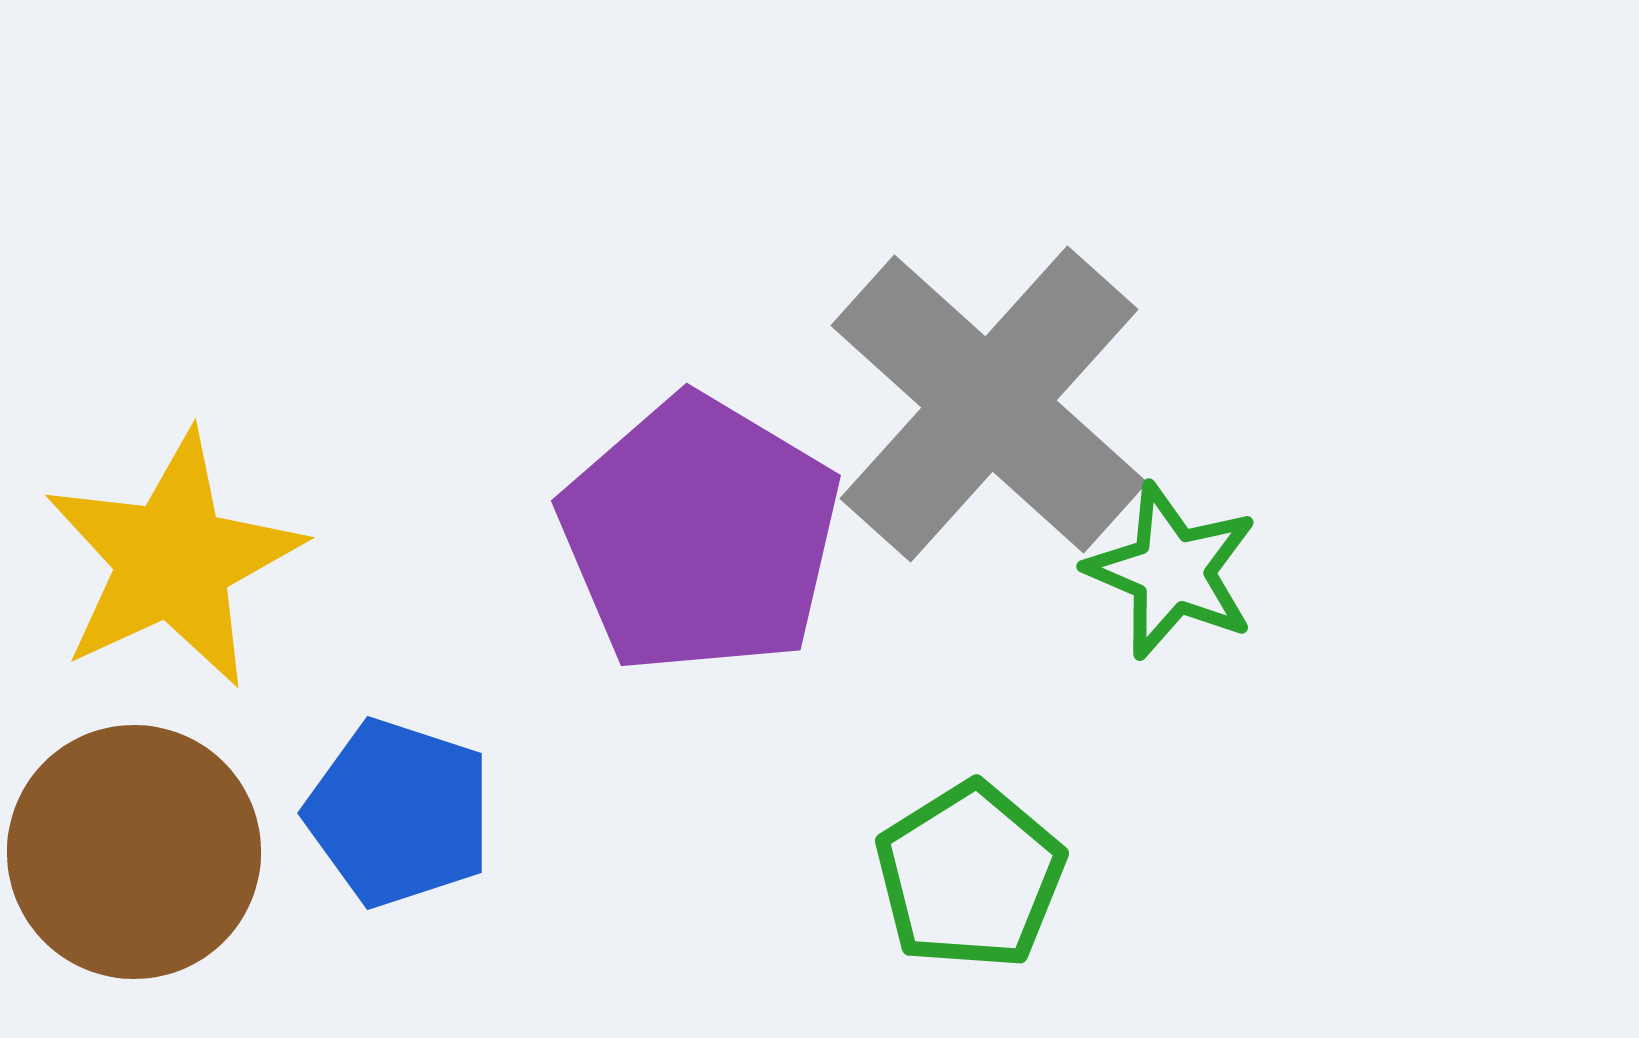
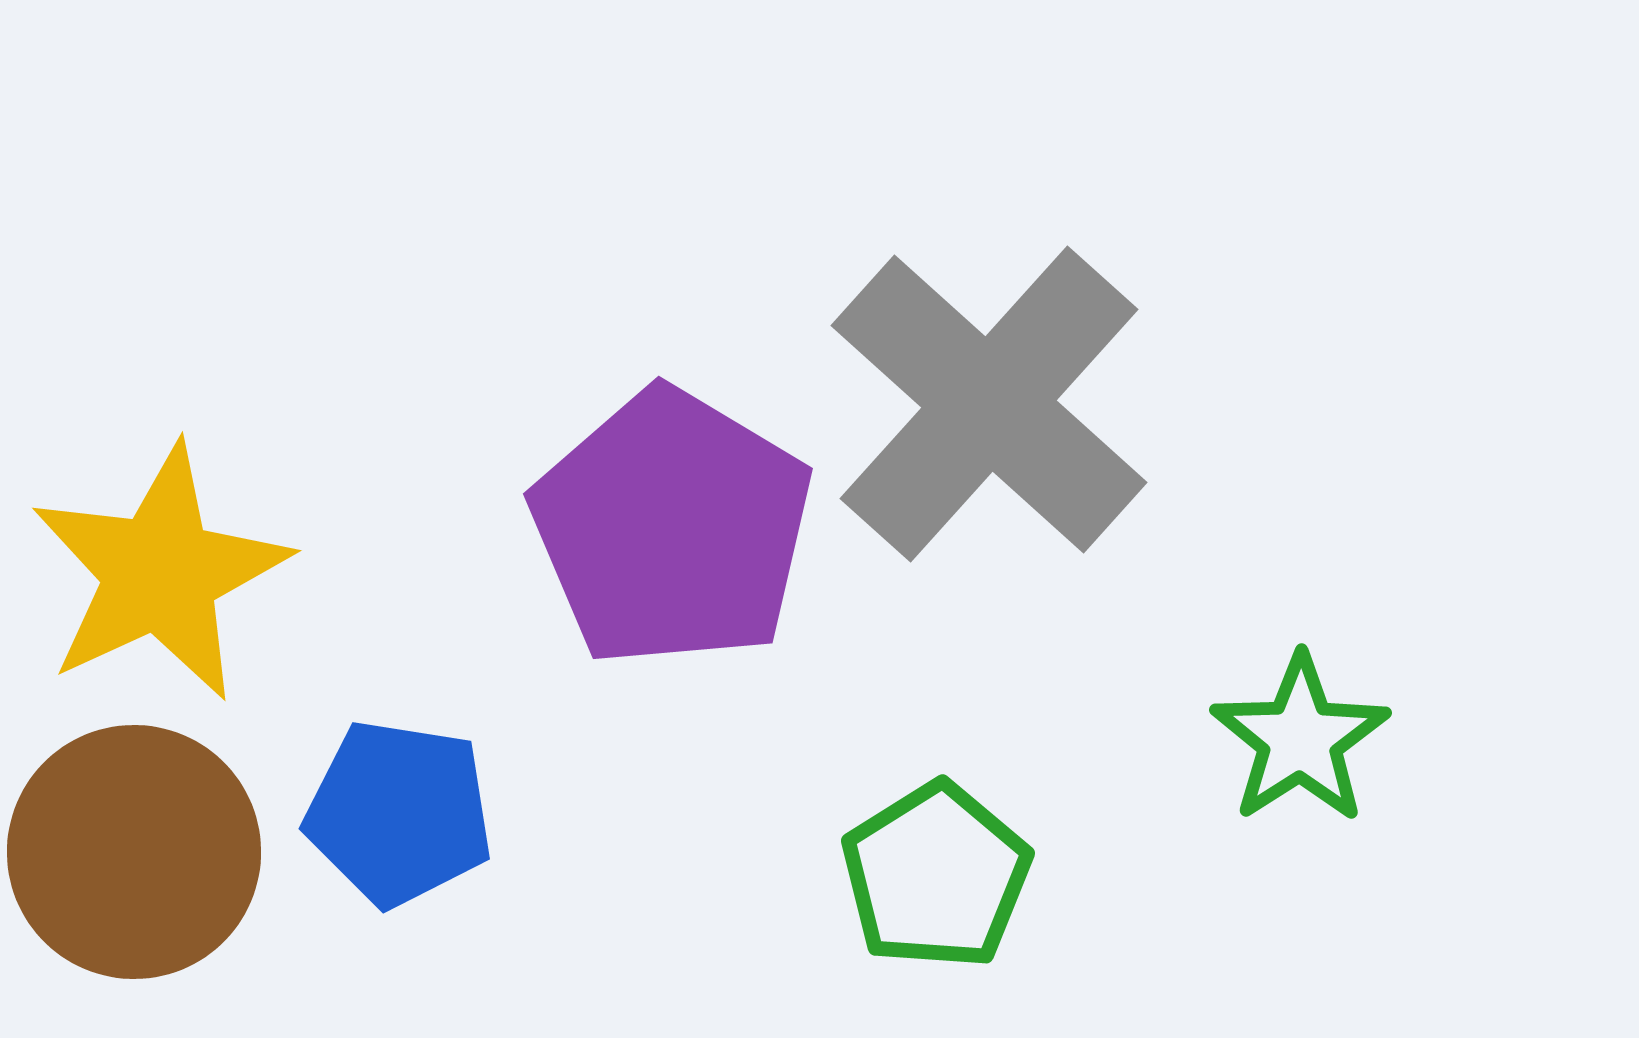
purple pentagon: moved 28 px left, 7 px up
yellow star: moved 13 px left, 13 px down
green star: moved 128 px right, 168 px down; rotated 16 degrees clockwise
blue pentagon: rotated 9 degrees counterclockwise
green pentagon: moved 34 px left
